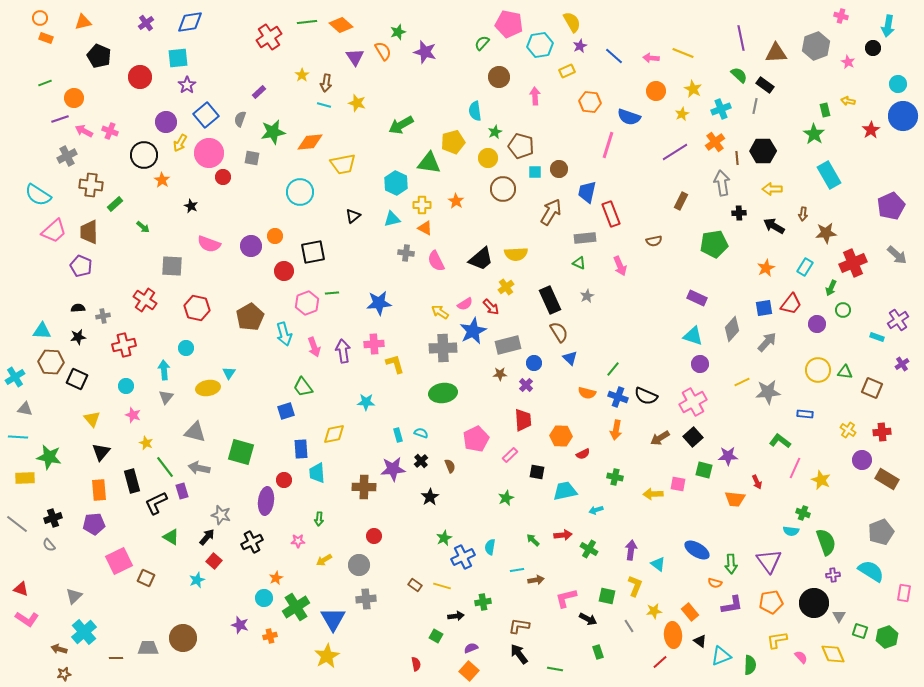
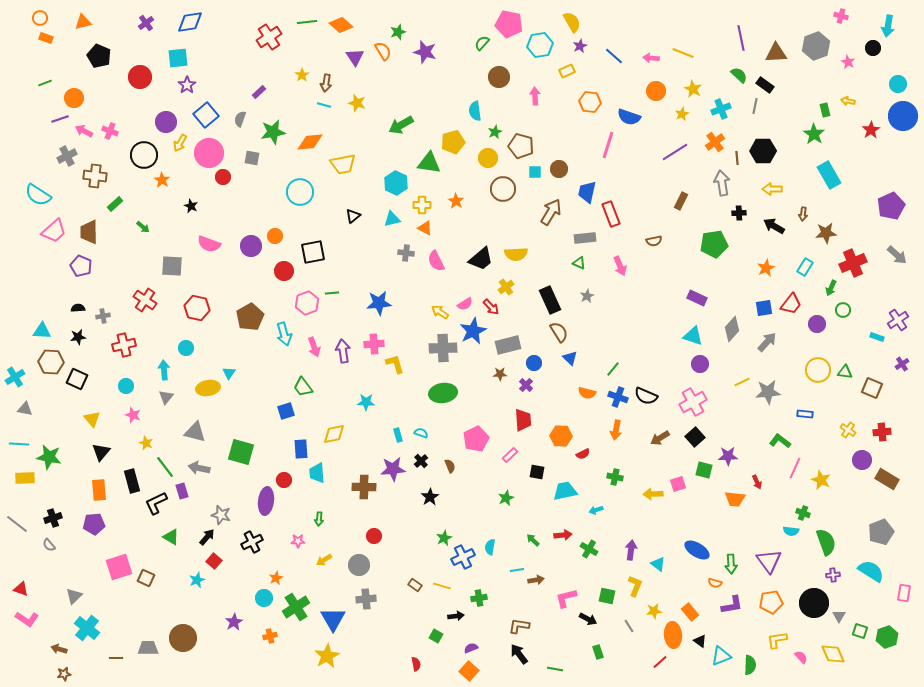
brown cross at (91, 185): moved 4 px right, 9 px up
cyan line at (18, 437): moved 1 px right, 7 px down
black square at (693, 437): moved 2 px right
pink square at (678, 484): rotated 28 degrees counterclockwise
pink square at (119, 561): moved 6 px down; rotated 8 degrees clockwise
green cross at (483, 602): moved 4 px left, 4 px up
purple star at (240, 625): moved 6 px left, 3 px up; rotated 24 degrees clockwise
cyan cross at (84, 632): moved 3 px right, 4 px up; rotated 10 degrees counterclockwise
